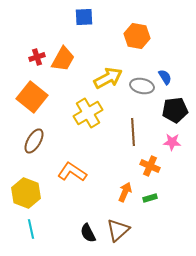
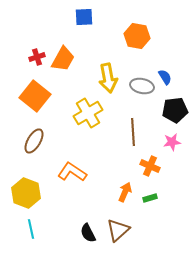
yellow arrow: rotated 108 degrees clockwise
orange square: moved 3 px right, 1 px up
pink star: rotated 12 degrees counterclockwise
